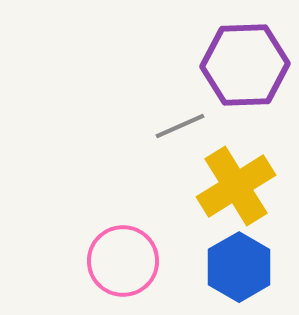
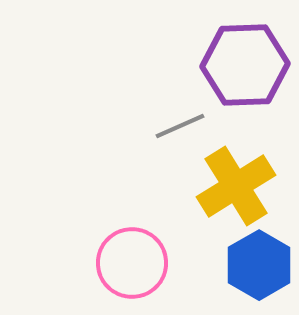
pink circle: moved 9 px right, 2 px down
blue hexagon: moved 20 px right, 2 px up
